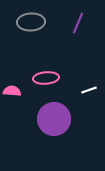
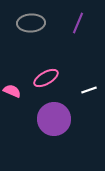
gray ellipse: moved 1 px down
pink ellipse: rotated 25 degrees counterclockwise
pink semicircle: rotated 18 degrees clockwise
